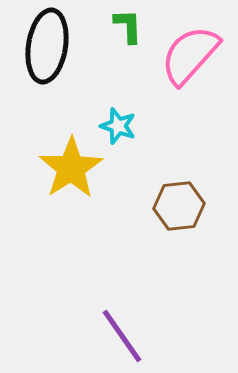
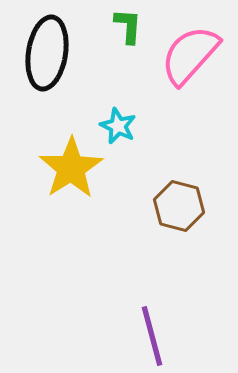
green L-shape: rotated 6 degrees clockwise
black ellipse: moved 7 px down
cyan star: rotated 6 degrees clockwise
brown hexagon: rotated 21 degrees clockwise
purple line: moved 30 px right; rotated 20 degrees clockwise
